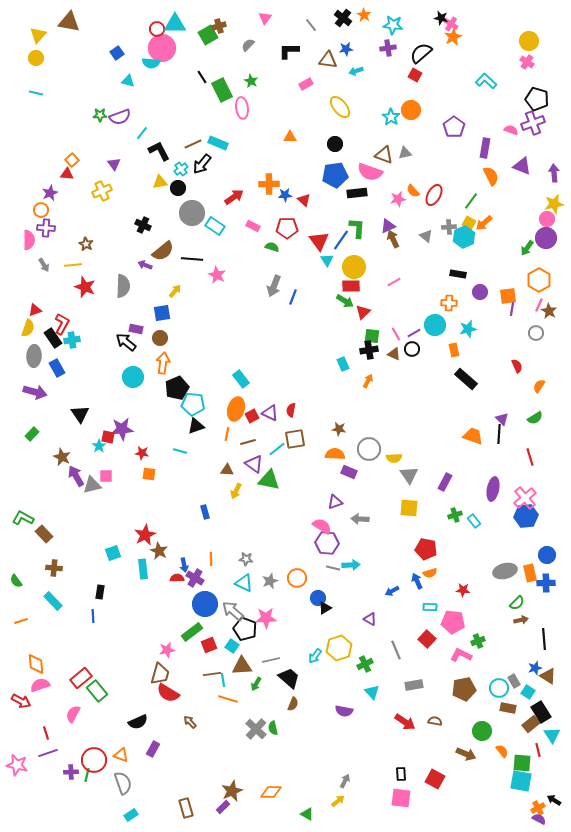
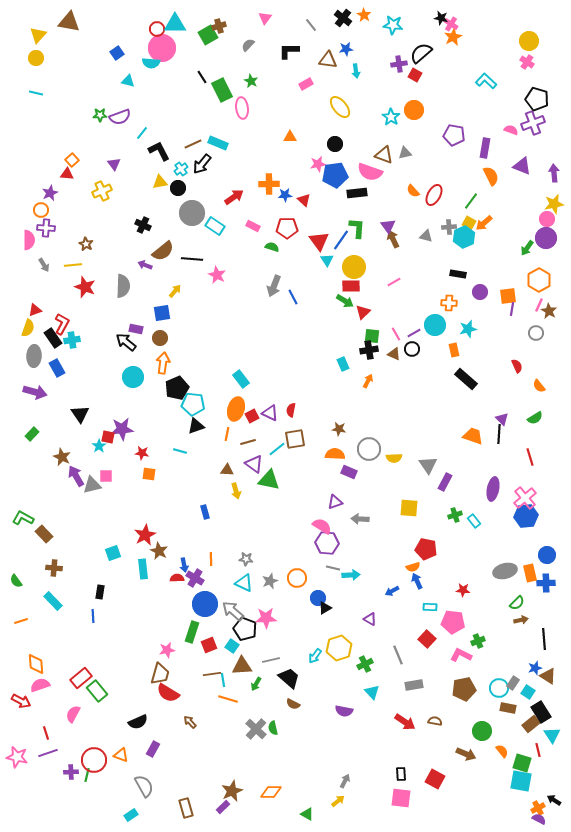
purple cross at (388, 48): moved 11 px right, 16 px down
cyan arrow at (356, 71): rotated 80 degrees counterclockwise
orange circle at (411, 110): moved 3 px right
purple pentagon at (454, 127): moved 8 px down; rotated 25 degrees counterclockwise
pink star at (398, 199): moved 80 px left, 35 px up
purple triangle at (388, 226): rotated 42 degrees counterclockwise
gray triangle at (426, 236): rotated 24 degrees counterclockwise
blue line at (293, 297): rotated 49 degrees counterclockwise
orange semicircle at (539, 386): rotated 72 degrees counterclockwise
gray triangle at (409, 475): moved 19 px right, 10 px up
yellow arrow at (236, 491): rotated 42 degrees counterclockwise
cyan arrow at (351, 565): moved 10 px down
orange semicircle at (430, 573): moved 17 px left, 6 px up
green rectangle at (192, 632): rotated 35 degrees counterclockwise
gray line at (396, 650): moved 2 px right, 5 px down
gray rectangle at (514, 681): moved 1 px left, 2 px down; rotated 64 degrees clockwise
brown semicircle at (293, 704): rotated 96 degrees clockwise
green square at (522, 763): rotated 12 degrees clockwise
pink star at (17, 765): moved 8 px up
gray semicircle at (123, 783): moved 21 px right, 3 px down; rotated 10 degrees counterclockwise
